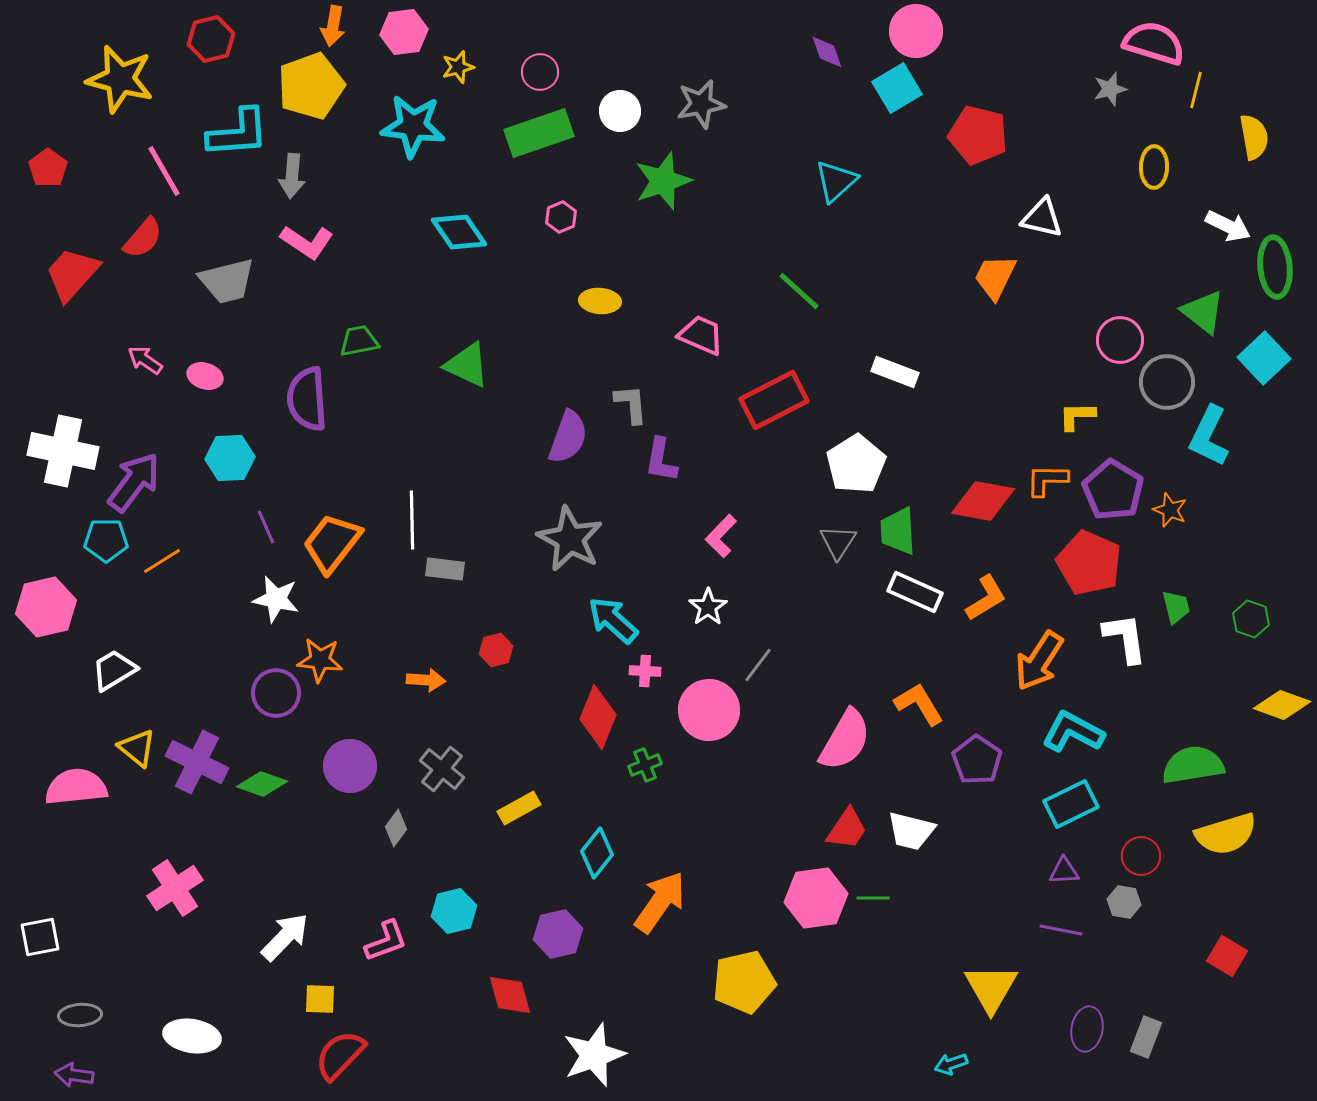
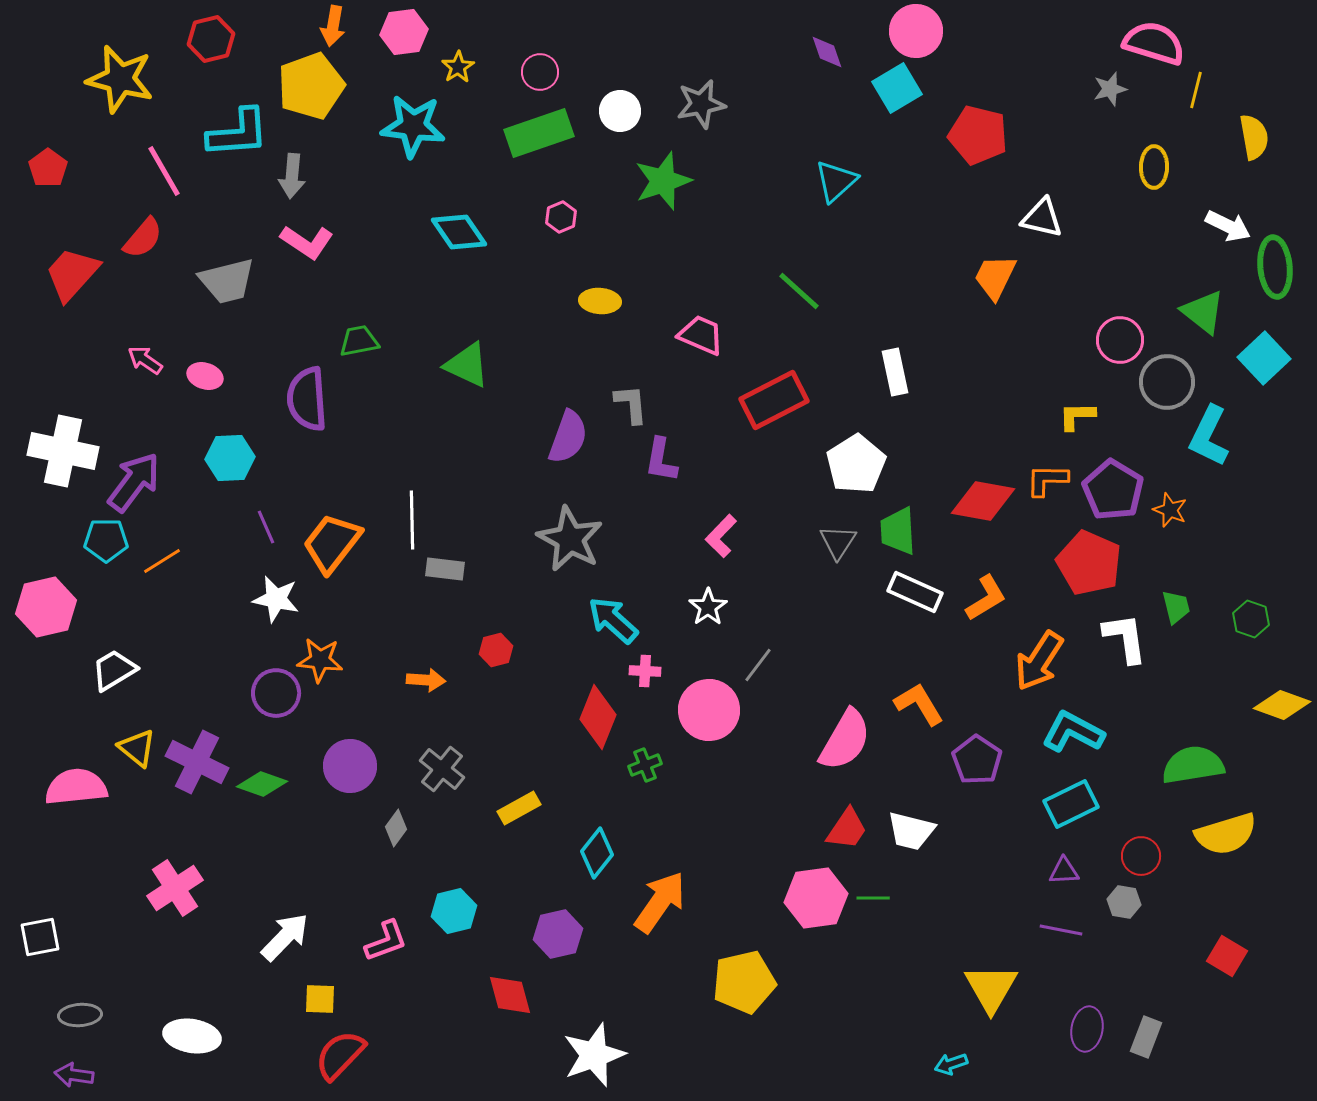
yellow star at (458, 67): rotated 16 degrees counterclockwise
white rectangle at (895, 372): rotated 57 degrees clockwise
